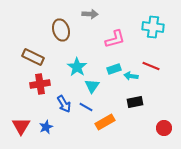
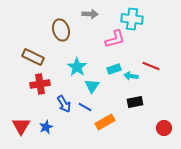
cyan cross: moved 21 px left, 8 px up
blue line: moved 1 px left
